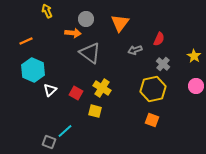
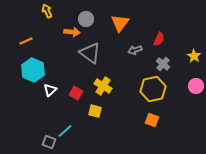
orange arrow: moved 1 px left, 1 px up
yellow cross: moved 1 px right, 2 px up
